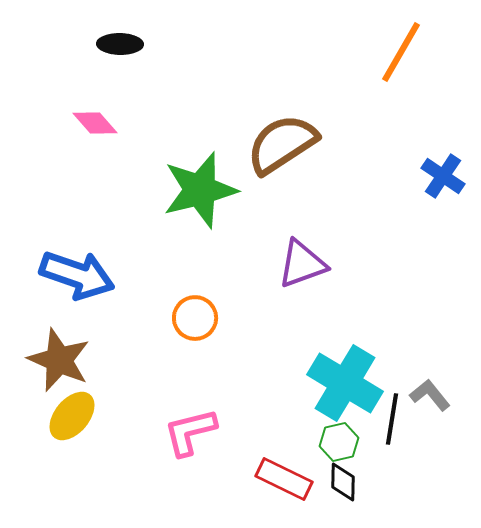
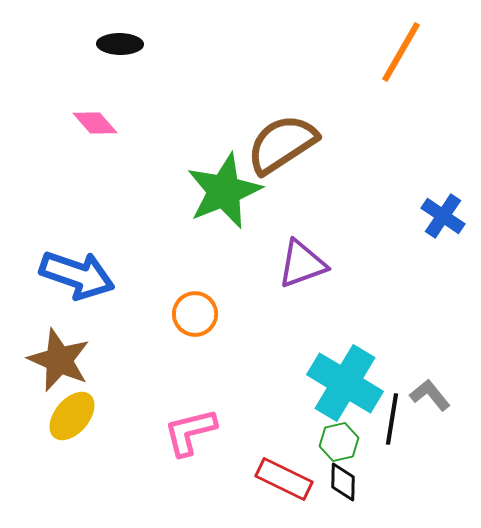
blue cross: moved 40 px down
green star: moved 24 px right, 1 px down; rotated 8 degrees counterclockwise
orange circle: moved 4 px up
